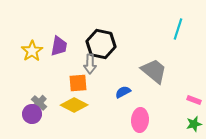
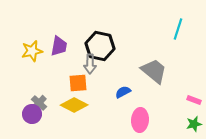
black hexagon: moved 1 px left, 2 px down
yellow star: rotated 20 degrees clockwise
